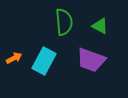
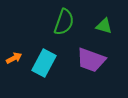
green semicircle: rotated 24 degrees clockwise
green triangle: moved 4 px right; rotated 12 degrees counterclockwise
cyan rectangle: moved 2 px down
